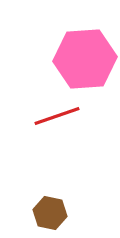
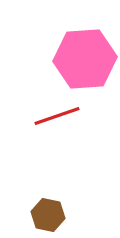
brown hexagon: moved 2 px left, 2 px down
